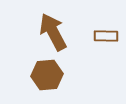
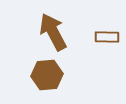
brown rectangle: moved 1 px right, 1 px down
